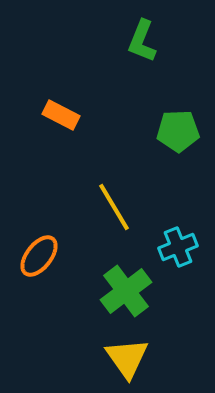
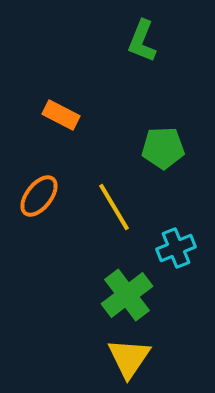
green pentagon: moved 15 px left, 17 px down
cyan cross: moved 2 px left, 1 px down
orange ellipse: moved 60 px up
green cross: moved 1 px right, 4 px down
yellow triangle: moved 2 px right; rotated 9 degrees clockwise
